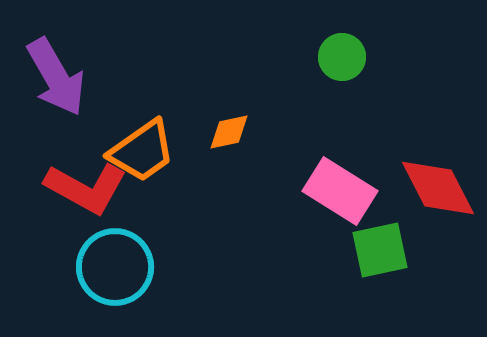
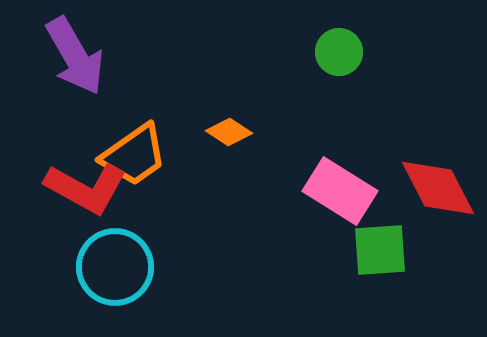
green circle: moved 3 px left, 5 px up
purple arrow: moved 19 px right, 21 px up
orange diamond: rotated 45 degrees clockwise
orange trapezoid: moved 8 px left, 4 px down
green square: rotated 8 degrees clockwise
